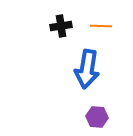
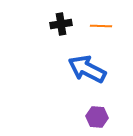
black cross: moved 2 px up
blue arrow: rotated 108 degrees clockwise
